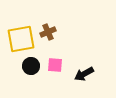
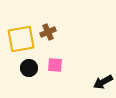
black circle: moved 2 px left, 2 px down
black arrow: moved 19 px right, 8 px down
